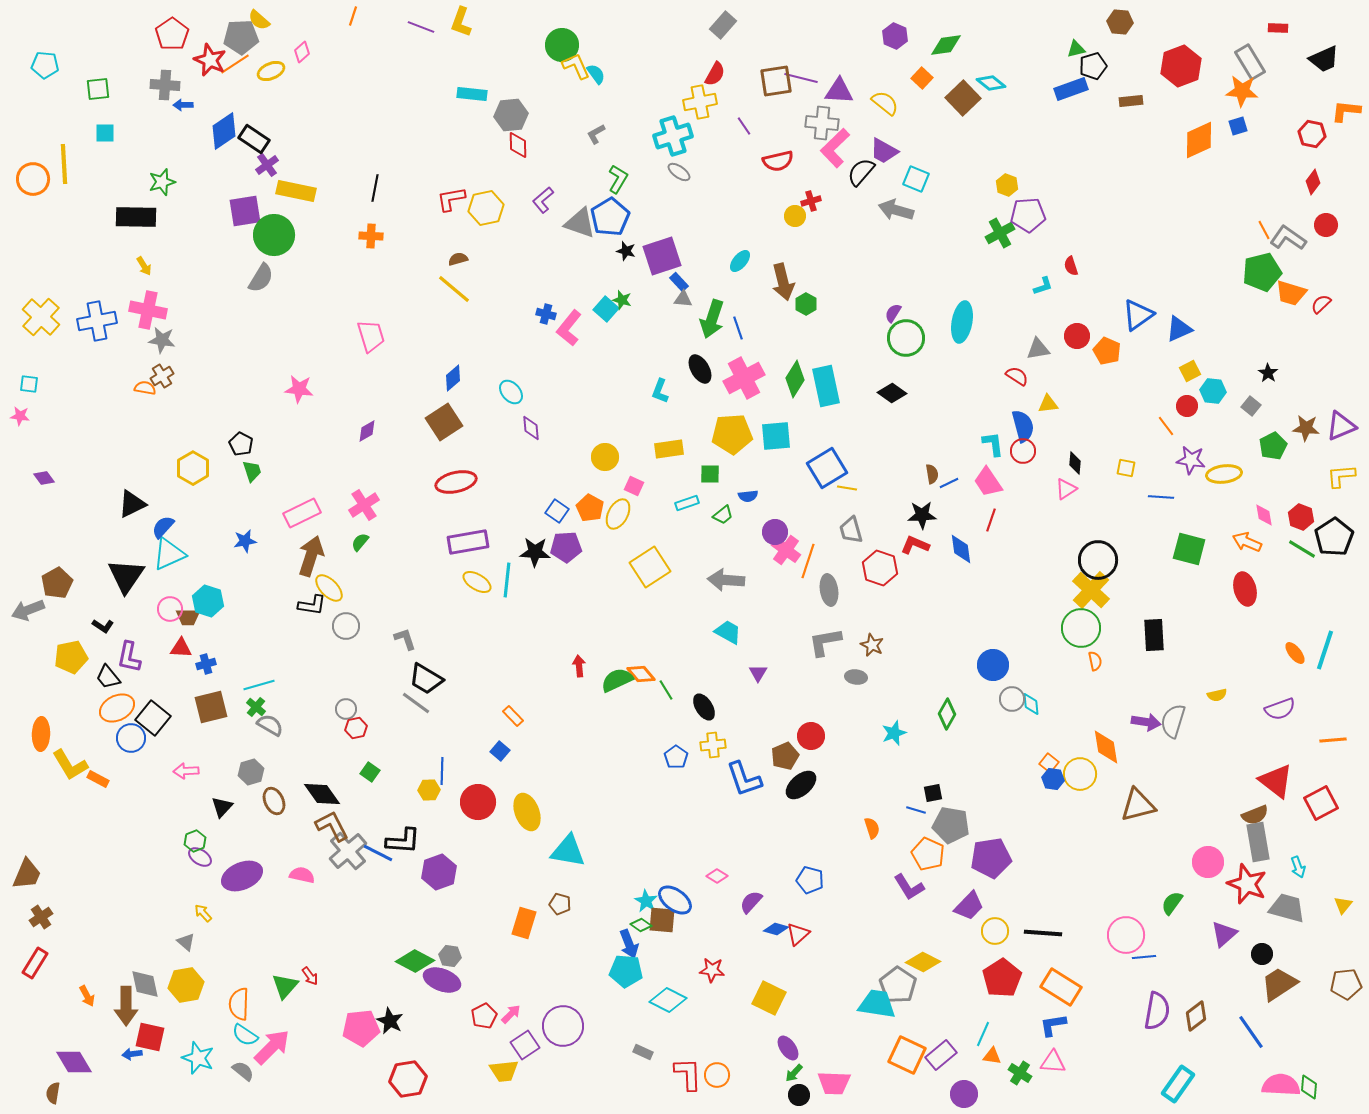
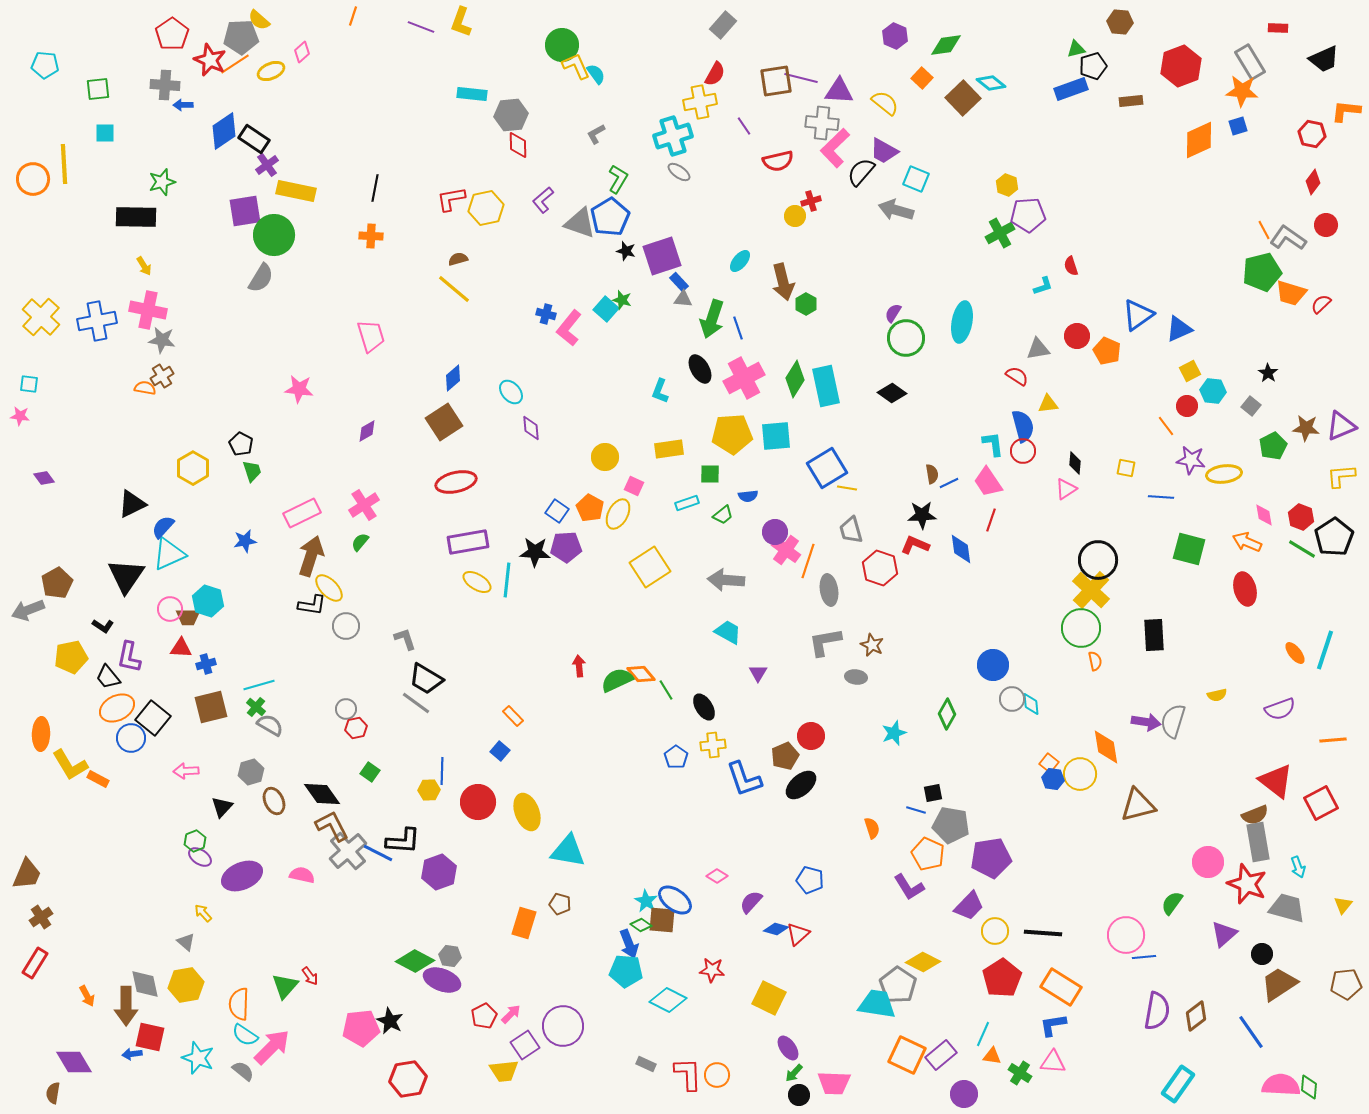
gray rectangle at (643, 1052): moved 3 px right, 12 px down
